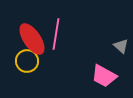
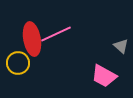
pink line: rotated 56 degrees clockwise
red ellipse: rotated 24 degrees clockwise
yellow circle: moved 9 px left, 2 px down
